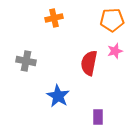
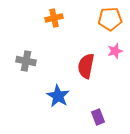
orange pentagon: moved 2 px left, 1 px up
red semicircle: moved 3 px left, 3 px down
purple rectangle: rotated 21 degrees counterclockwise
